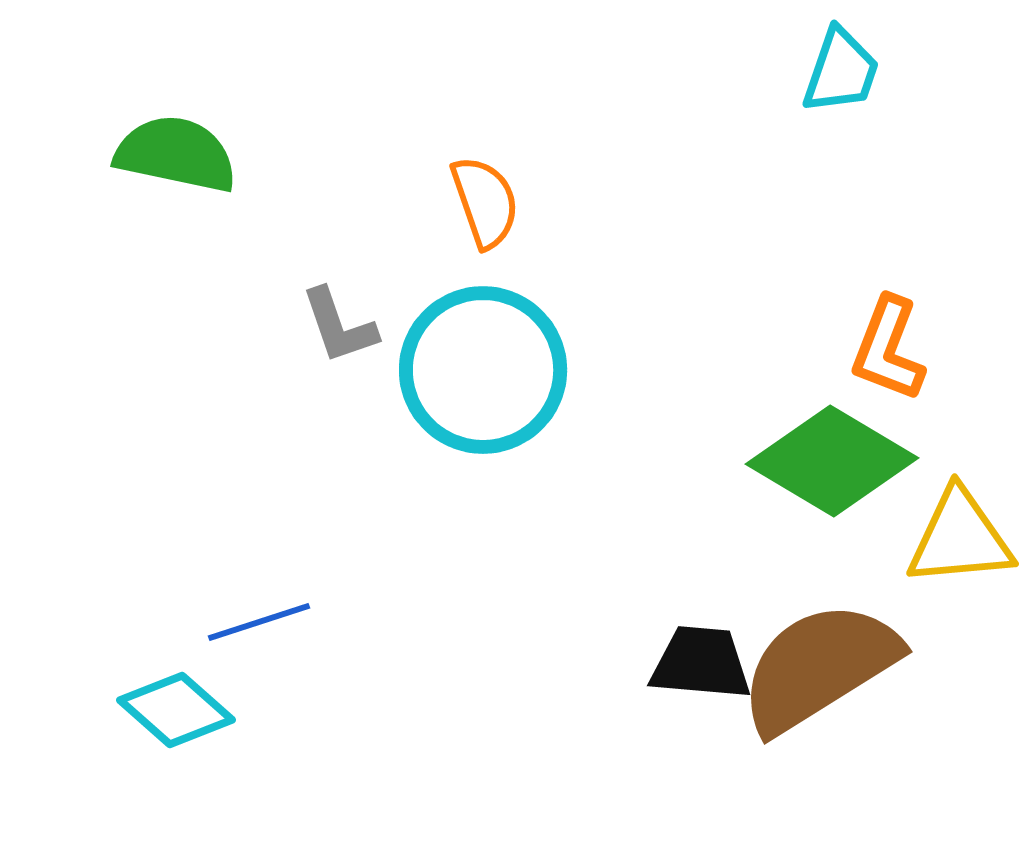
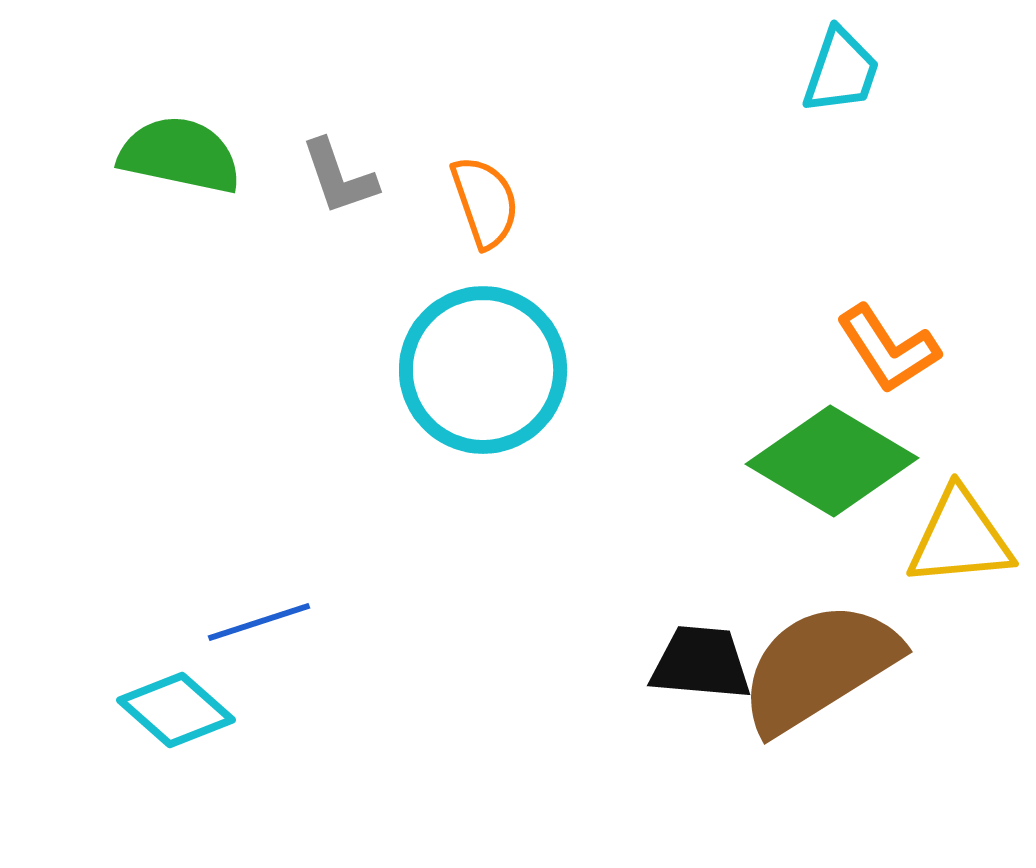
green semicircle: moved 4 px right, 1 px down
gray L-shape: moved 149 px up
orange L-shape: rotated 54 degrees counterclockwise
